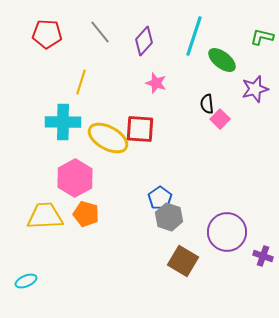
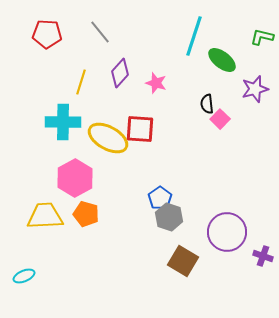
purple diamond: moved 24 px left, 32 px down
cyan ellipse: moved 2 px left, 5 px up
